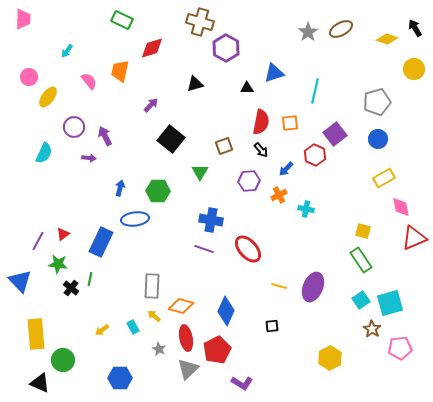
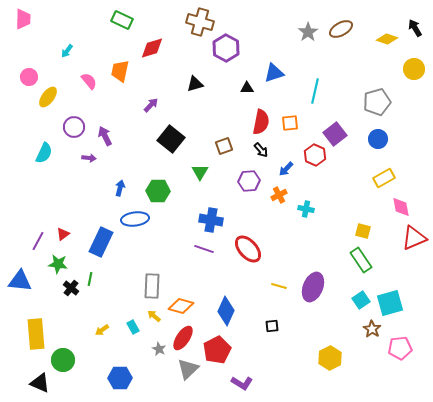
blue triangle at (20, 281): rotated 40 degrees counterclockwise
red ellipse at (186, 338): moved 3 px left; rotated 45 degrees clockwise
